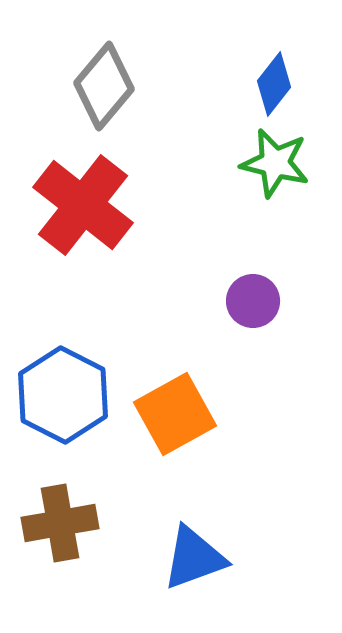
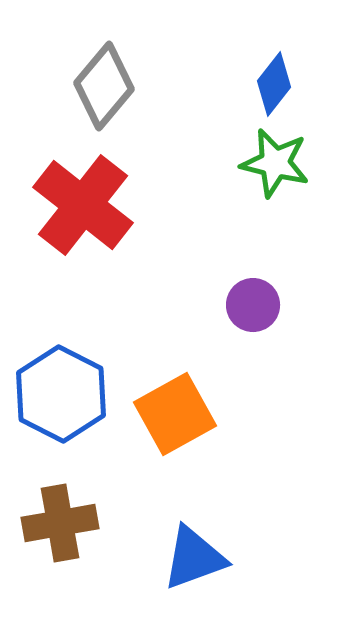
purple circle: moved 4 px down
blue hexagon: moved 2 px left, 1 px up
